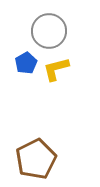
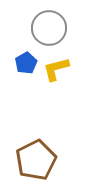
gray circle: moved 3 px up
brown pentagon: moved 1 px down
